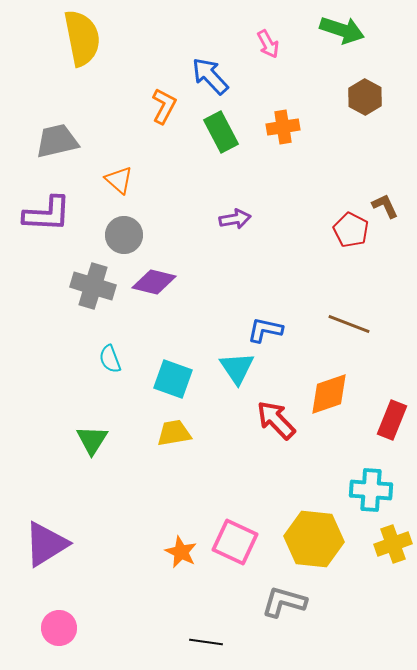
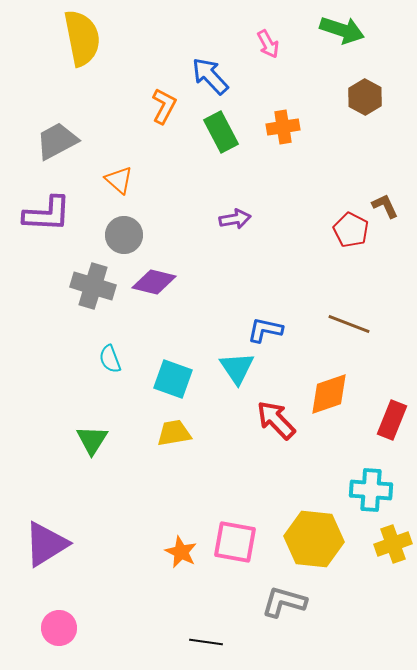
gray trapezoid: rotated 15 degrees counterclockwise
pink square: rotated 15 degrees counterclockwise
